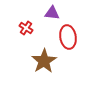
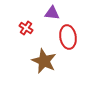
brown star: rotated 15 degrees counterclockwise
